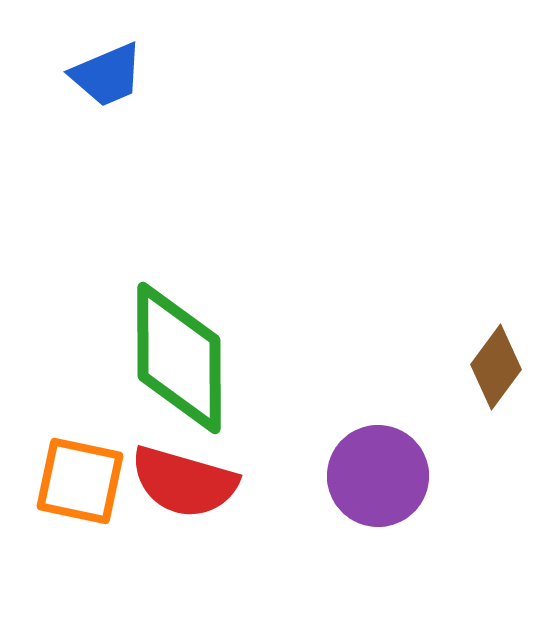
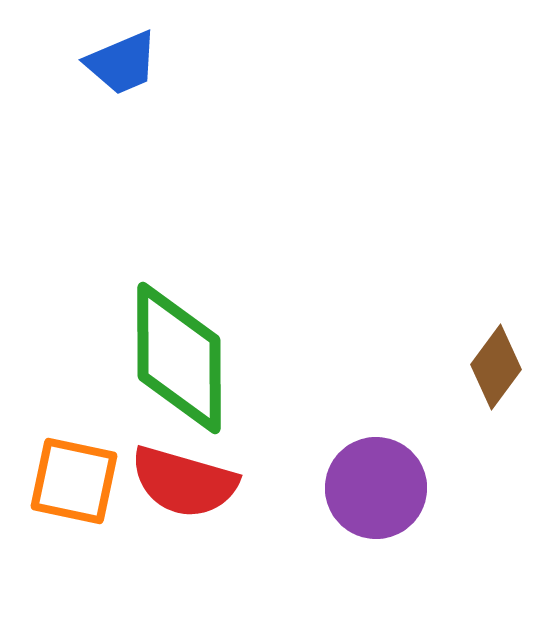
blue trapezoid: moved 15 px right, 12 px up
purple circle: moved 2 px left, 12 px down
orange square: moved 6 px left
